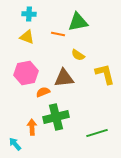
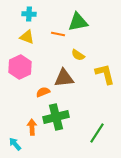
pink hexagon: moved 6 px left, 6 px up; rotated 15 degrees counterclockwise
green line: rotated 40 degrees counterclockwise
